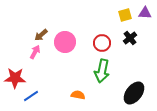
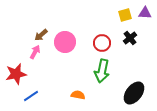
red star: moved 1 px right, 4 px up; rotated 15 degrees counterclockwise
